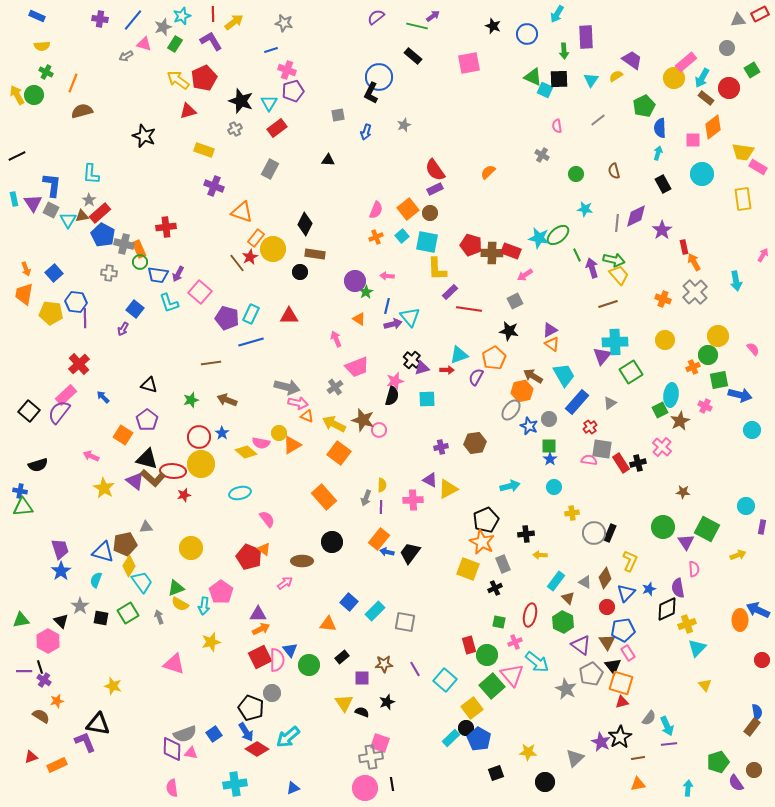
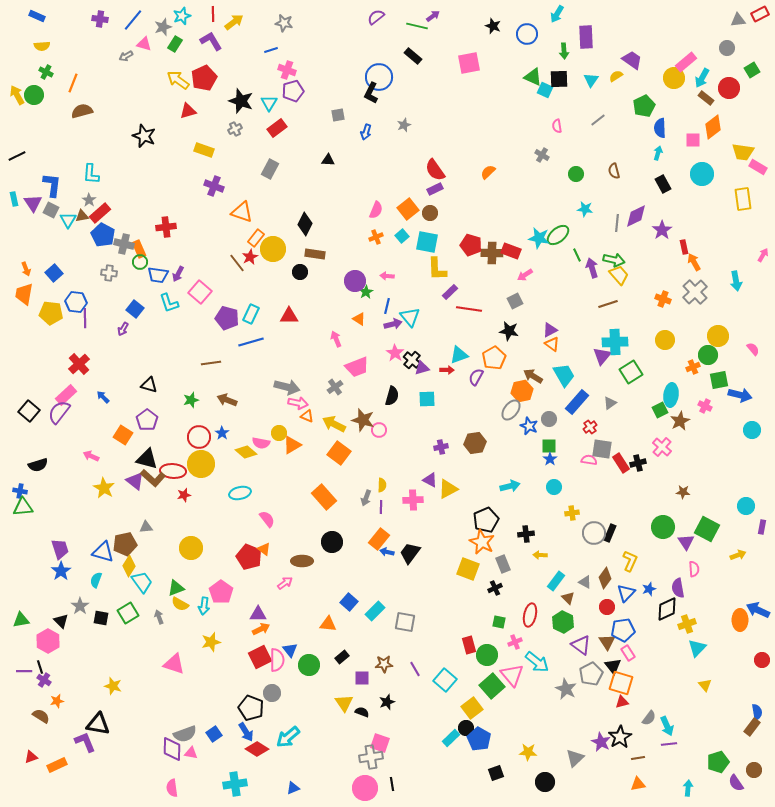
pink star at (395, 381): moved 28 px up; rotated 24 degrees counterclockwise
